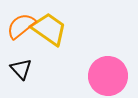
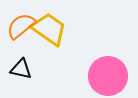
black triangle: rotated 35 degrees counterclockwise
